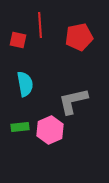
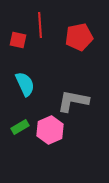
cyan semicircle: rotated 15 degrees counterclockwise
gray L-shape: rotated 24 degrees clockwise
green rectangle: rotated 24 degrees counterclockwise
